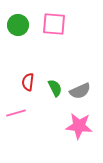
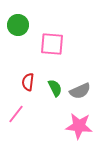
pink square: moved 2 px left, 20 px down
pink line: moved 1 px down; rotated 36 degrees counterclockwise
